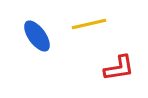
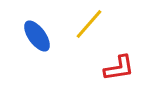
yellow line: rotated 36 degrees counterclockwise
